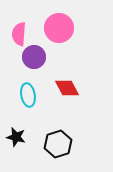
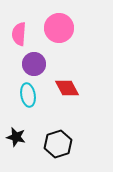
purple circle: moved 7 px down
